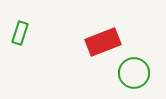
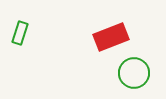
red rectangle: moved 8 px right, 5 px up
